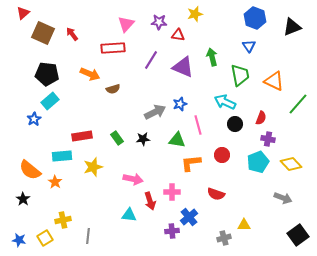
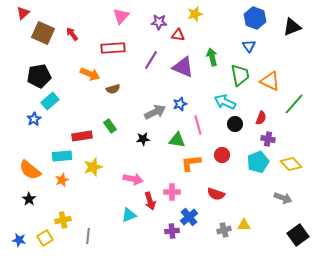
pink triangle at (126, 24): moved 5 px left, 8 px up
black pentagon at (47, 74): moved 8 px left, 2 px down; rotated 15 degrees counterclockwise
orange triangle at (274, 81): moved 4 px left
green line at (298, 104): moved 4 px left
green rectangle at (117, 138): moved 7 px left, 12 px up
orange star at (55, 182): moved 7 px right, 2 px up; rotated 16 degrees clockwise
black star at (23, 199): moved 6 px right
cyan triangle at (129, 215): rotated 28 degrees counterclockwise
gray cross at (224, 238): moved 8 px up
